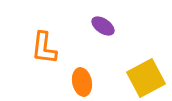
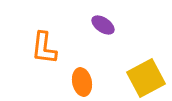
purple ellipse: moved 1 px up
